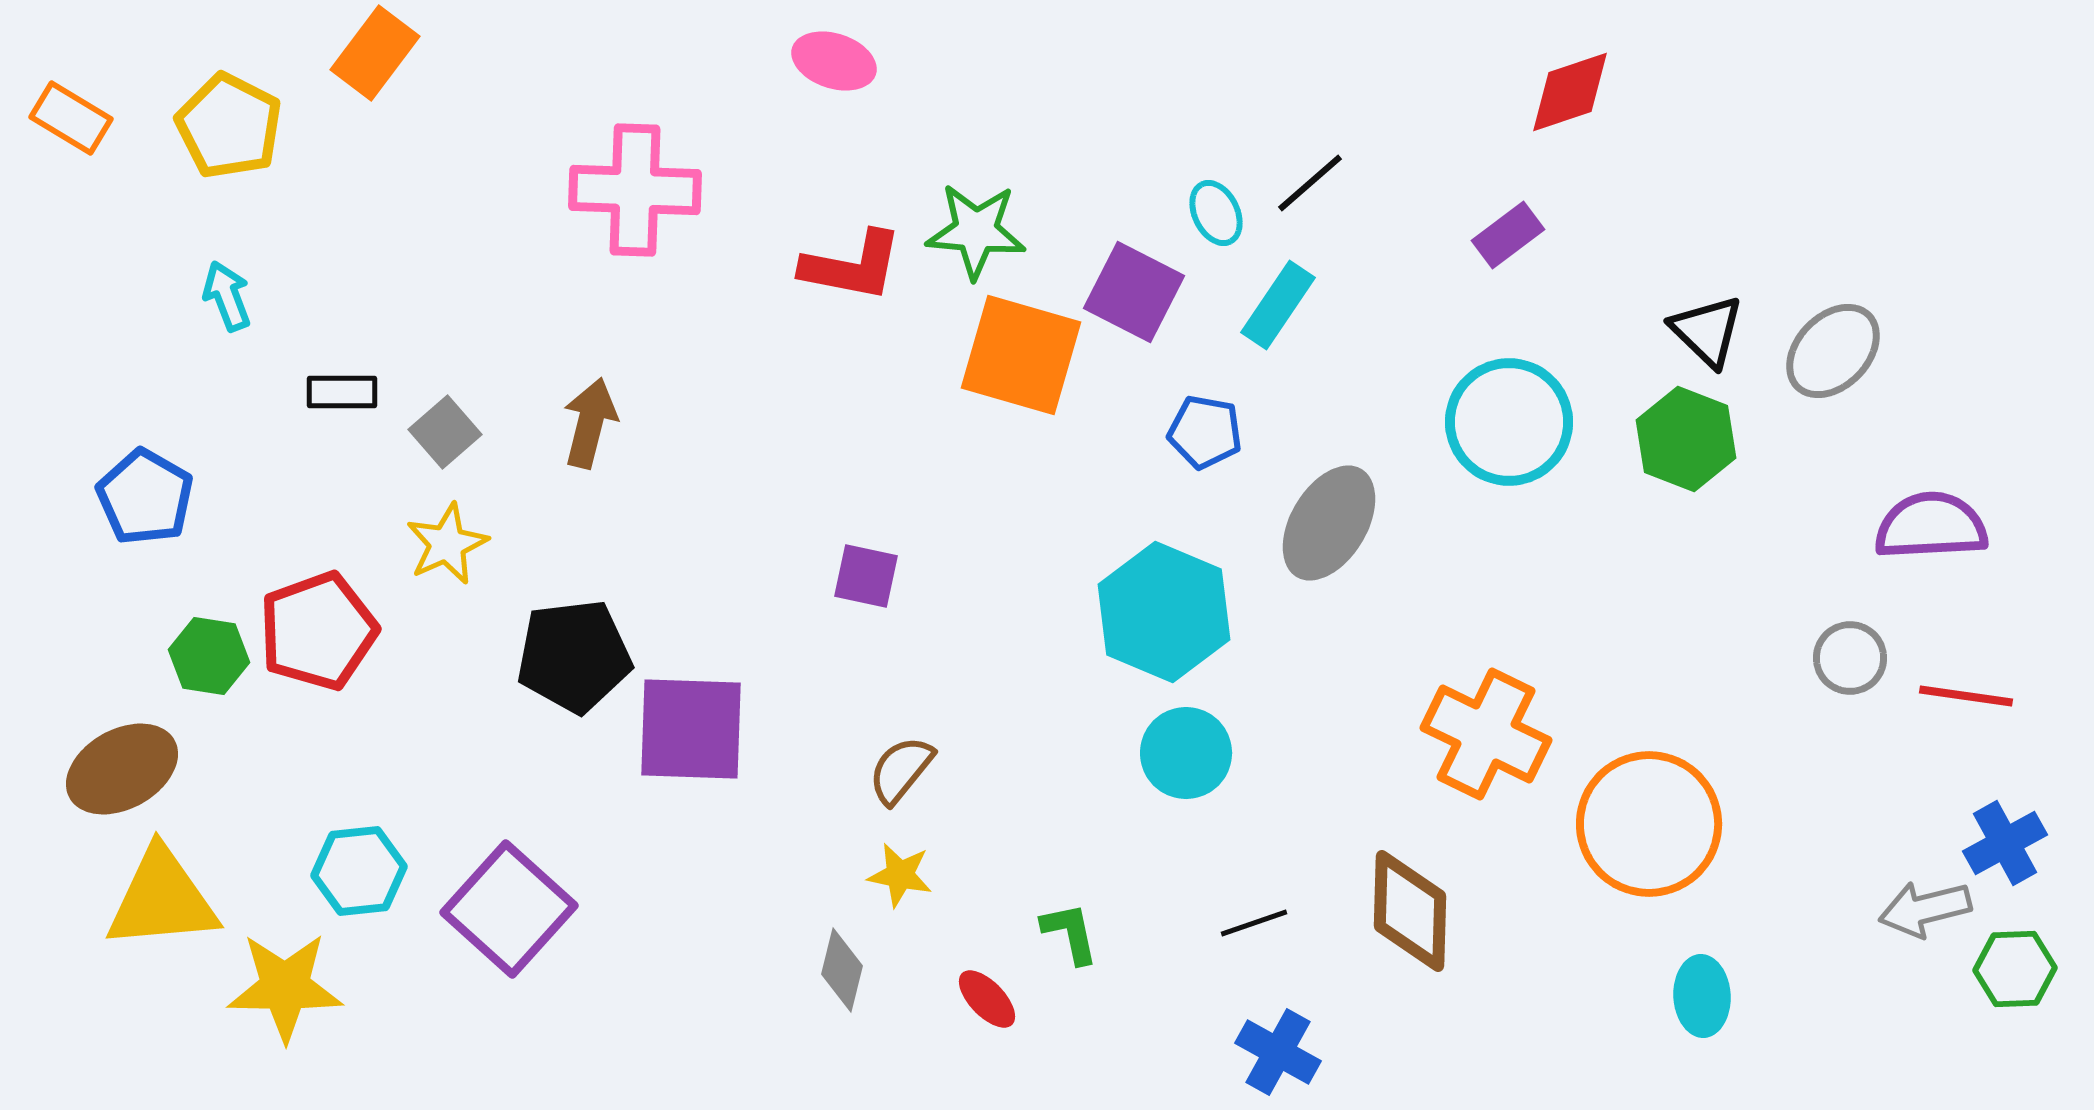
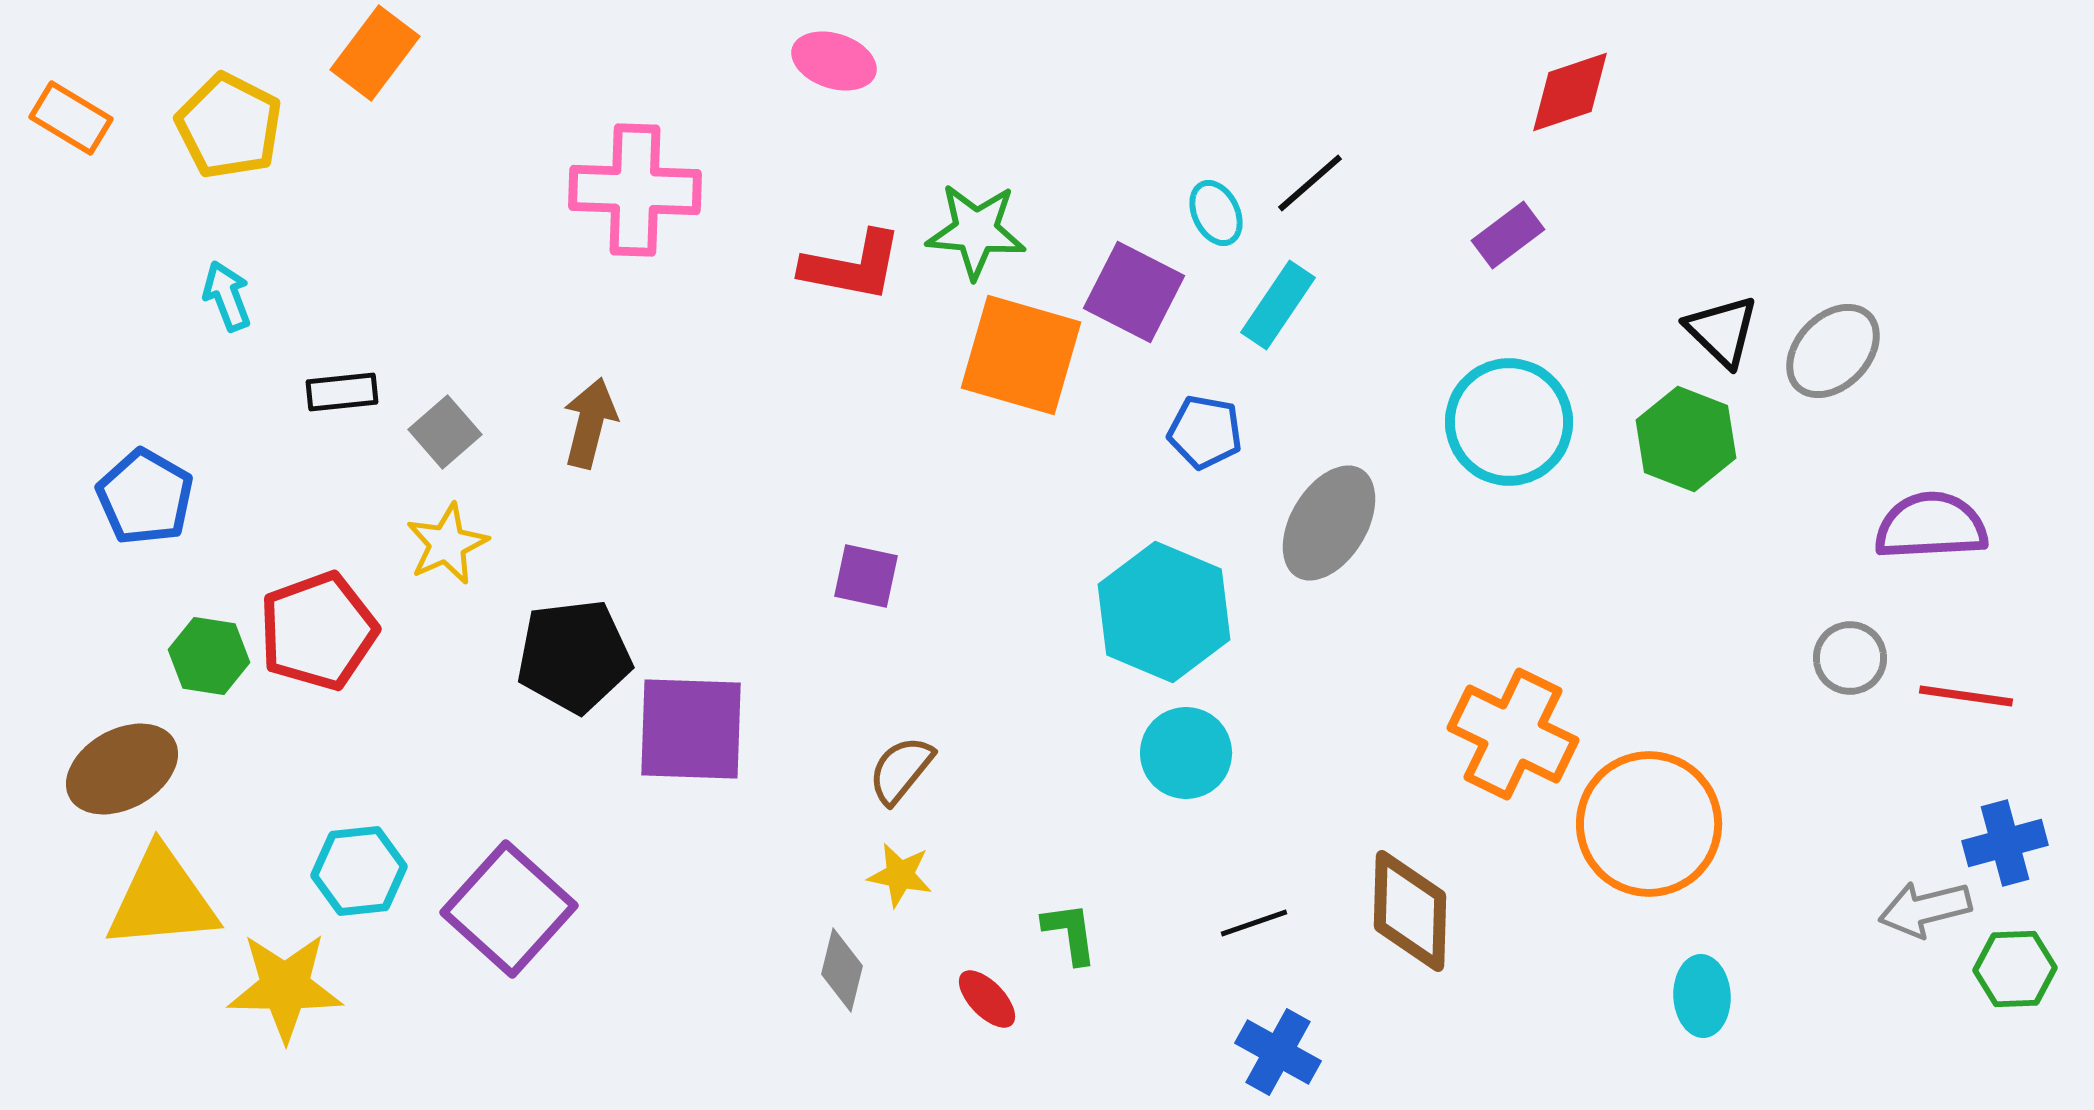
black triangle at (1707, 331): moved 15 px right
black rectangle at (342, 392): rotated 6 degrees counterclockwise
orange cross at (1486, 734): moved 27 px right
blue cross at (2005, 843): rotated 14 degrees clockwise
green L-shape at (1070, 933): rotated 4 degrees clockwise
